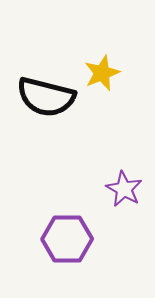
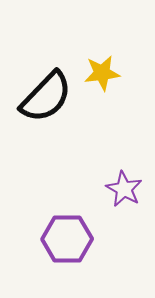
yellow star: rotated 15 degrees clockwise
black semicircle: rotated 60 degrees counterclockwise
